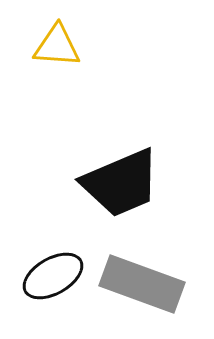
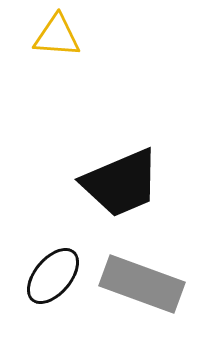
yellow triangle: moved 10 px up
black ellipse: rotated 20 degrees counterclockwise
